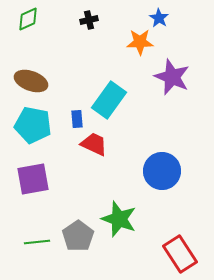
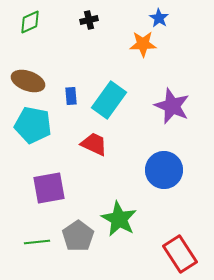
green diamond: moved 2 px right, 3 px down
orange star: moved 3 px right, 2 px down
purple star: moved 29 px down
brown ellipse: moved 3 px left
blue rectangle: moved 6 px left, 23 px up
blue circle: moved 2 px right, 1 px up
purple square: moved 16 px right, 9 px down
green star: rotated 9 degrees clockwise
